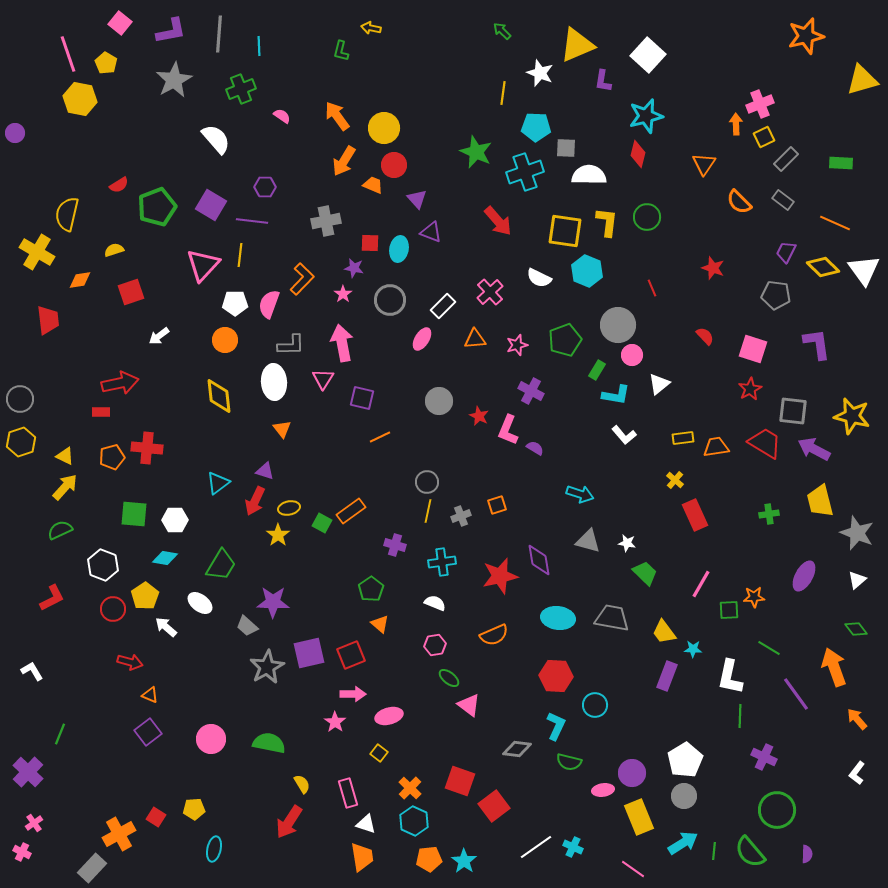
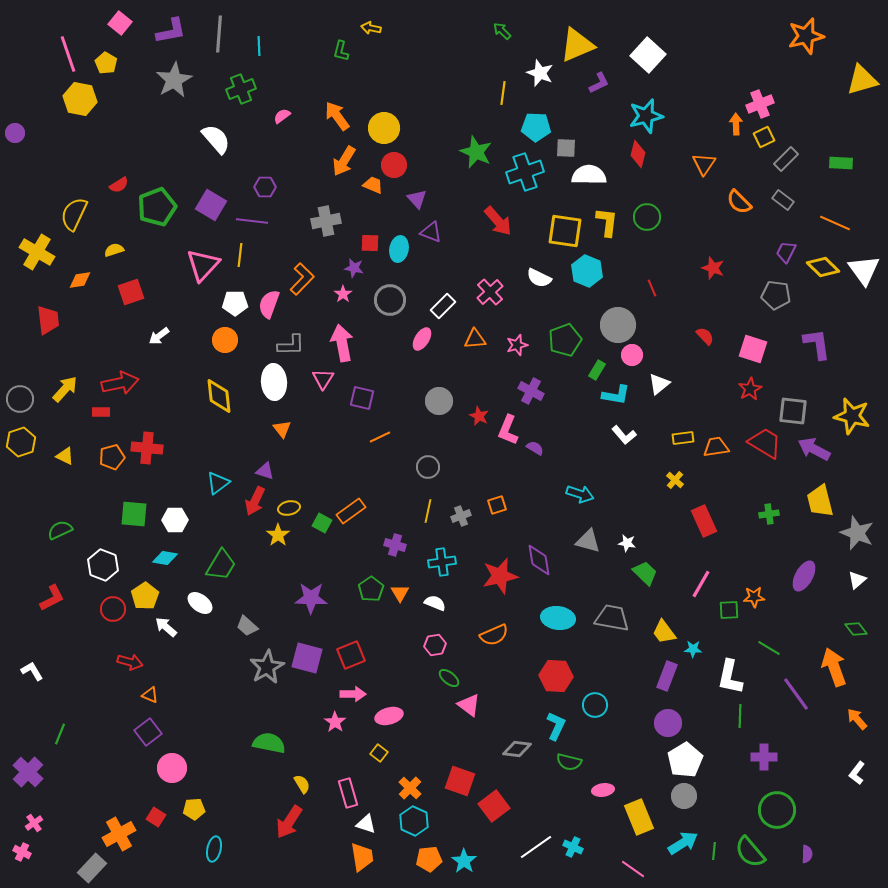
purple L-shape at (603, 81): moved 4 px left, 2 px down; rotated 125 degrees counterclockwise
pink semicircle at (282, 116): rotated 72 degrees counterclockwise
yellow semicircle at (67, 214): moved 7 px right; rotated 12 degrees clockwise
gray circle at (427, 482): moved 1 px right, 15 px up
yellow arrow at (65, 487): moved 98 px up
red rectangle at (695, 515): moved 9 px right, 6 px down
purple star at (273, 602): moved 38 px right, 4 px up
orange triangle at (380, 624): moved 20 px right, 31 px up; rotated 18 degrees clockwise
purple square at (309, 653): moved 2 px left, 5 px down; rotated 28 degrees clockwise
pink circle at (211, 739): moved 39 px left, 29 px down
purple cross at (764, 757): rotated 25 degrees counterclockwise
purple circle at (632, 773): moved 36 px right, 50 px up
